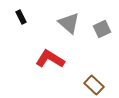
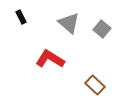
gray square: rotated 24 degrees counterclockwise
brown rectangle: moved 1 px right
